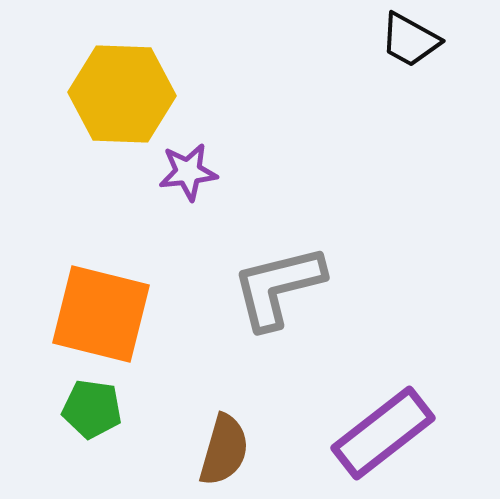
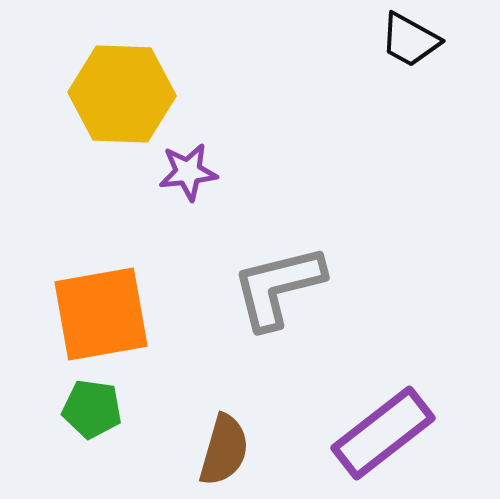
orange square: rotated 24 degrees counterclockwise
